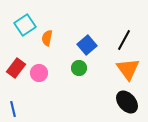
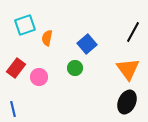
cyan square: rotated 15 degrees clockwise
black line: moved 9 px right, 8 px up
blue square: moved 1 px up
green circle: moved 4 px left
pink circle: moved 4 px down
black ellipse: rotated 65 degrees clockwise
